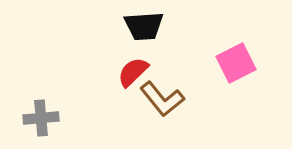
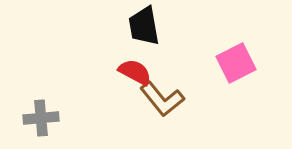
black trapezoid: rotated 84 degrees clockwise
red semicircle: moved 2 px right; rotated 72 degrees clockwise
